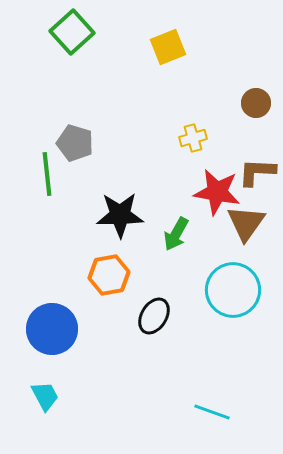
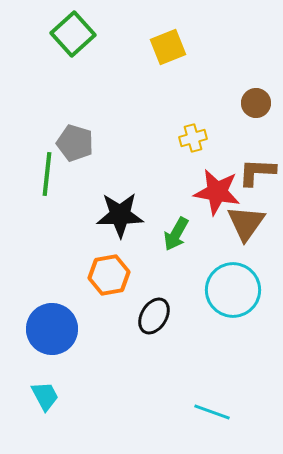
green square: moved 1 px right, 2 px down
green line: rotated 12 degrees clockwise
